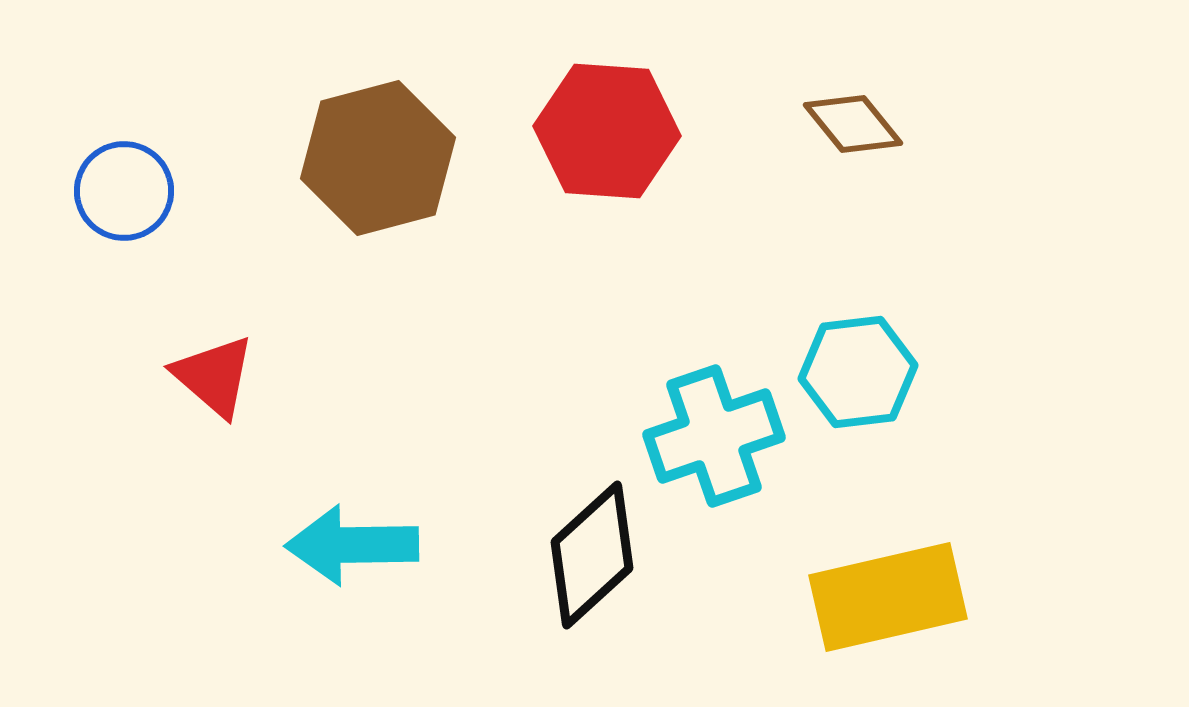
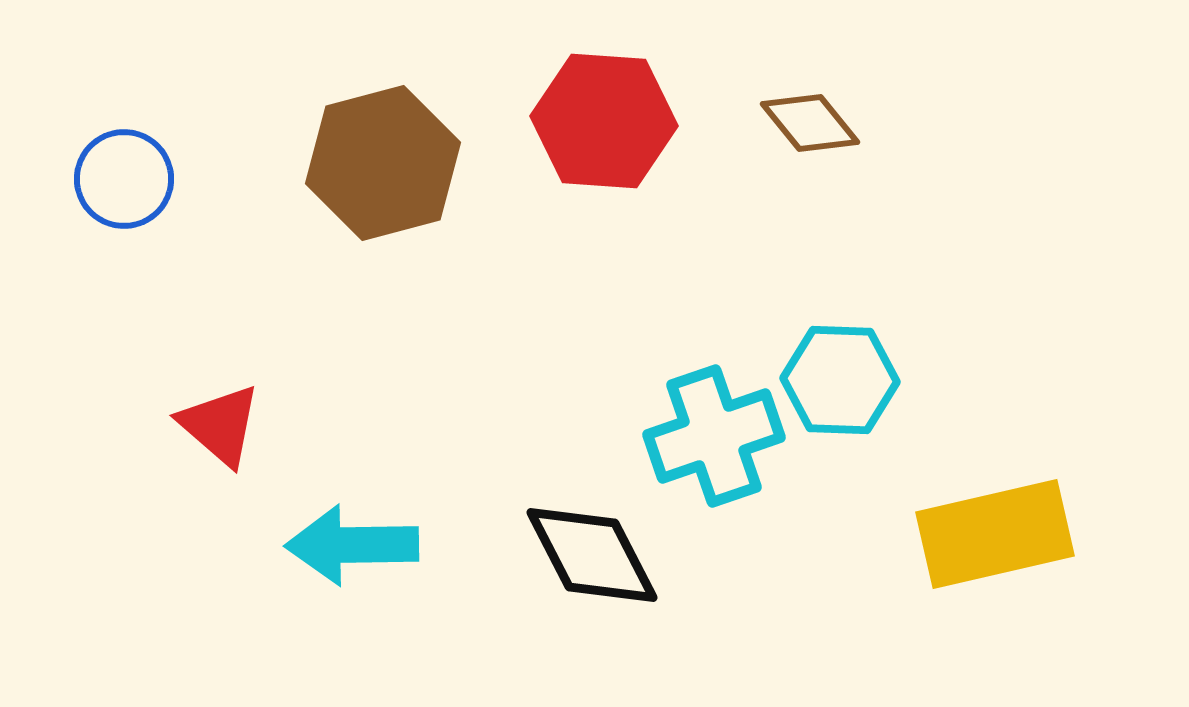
brown diamond: moved 43 px left, 1 px up
red hexagon: moved 3 px left, 10 px up
brown hexagon: moved 5 px right, 5 px down
blue circle: moved 12 px up
cyan hexagon: moved 18 px left, 8 px down; rotated 9 degrees clockwise
red triangle: moved 6 px right, 49 px down
black diamond: rotated 75 degrees counterclockwise
yellow rectangle: moved 107 px right, 63 px up
